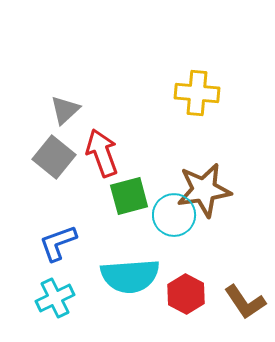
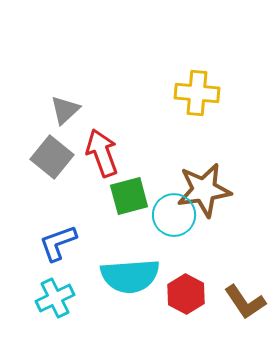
gray square: moved 2 px left
